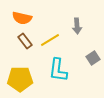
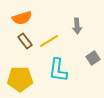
orange semicircle: rotated 30 degrees counterclockwise
yellow line: moved 1 px left, 1 px down
